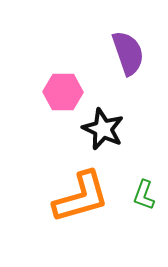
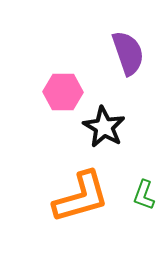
black star: moved 1 px right, 2 px up; rotated 6 degrees clockwise
